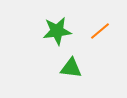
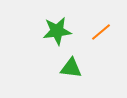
orange line: moved 1 px right, 1 px down
